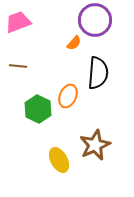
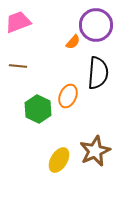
purple circle: moved 1 px right, 5 px down
orange semicircle: moved 1 px left, 1 px up
brown star: moved 6 px down
yellow ellipse: rotated 60 degrees clockwise
